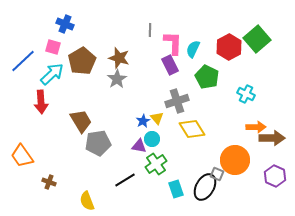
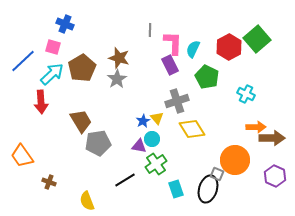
brown pentagon: moved 7 px down
black ellipse: moved 3 px right, 2 px down; rotated 12 degrees counterclockwise
